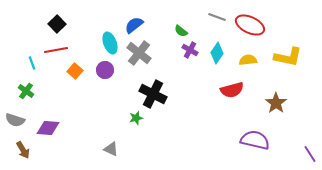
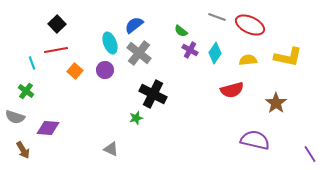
cyan diamond: moved 2 px left
gray semicircle: moved 3 px up
